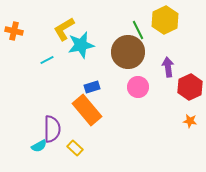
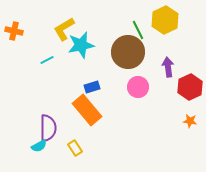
purple semicircle: moved 4 px left, 1 px up
yellow rectangle: rotated 14 degrees clockwise
